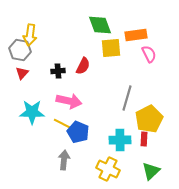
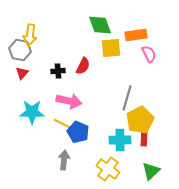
yellow pentagon: moved 9 px left, 1 px down
yellow cross: rotated 10 degrees clockwise
